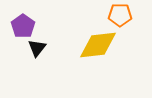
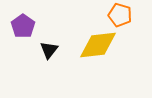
orange pentagon: rotated 15 degrees clockwise
black triangle: moved 12 px right, 2 px down
